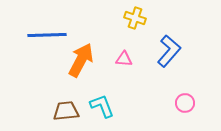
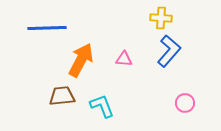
yellow cross: moved 26 px right; rotated 15 degrees counterclockwise
blue line: moved 7 px up
brown trapezoid: moved 4 px left, 15 px up
